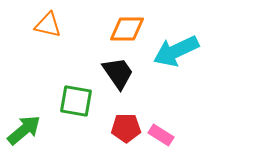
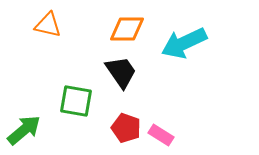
cyan arrow: moved 8 px right, 8 px up
black trapezoid: moved 3 px right, 1 px up
red pentagon: rotated 20 degrees clockwise
